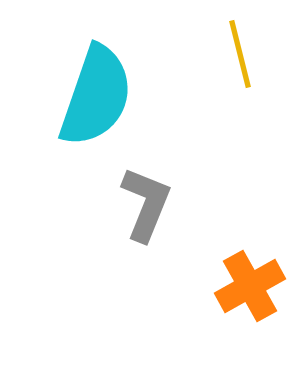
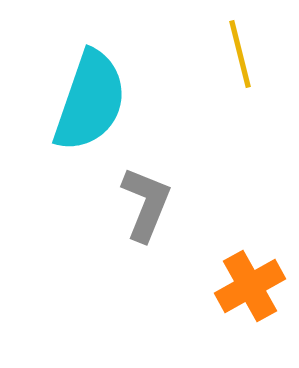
cyan semicircle: moved 6 px left, 5 px down
